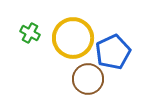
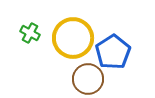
blue pentagon: rotated 8 degrees counterclockwise
